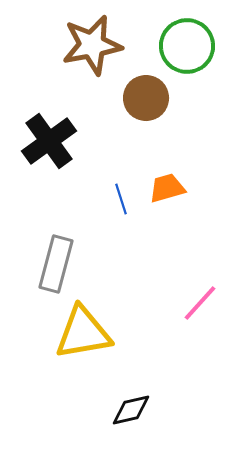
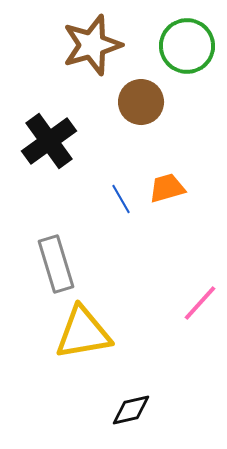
brown star: rotated 6 degrees counterclockwise
brown circle: moved 5 px left, 4 px down
blue line: rotated 12 degrees counterclockwise
gray rectangle: rotated 32 degrees counterclockwise
